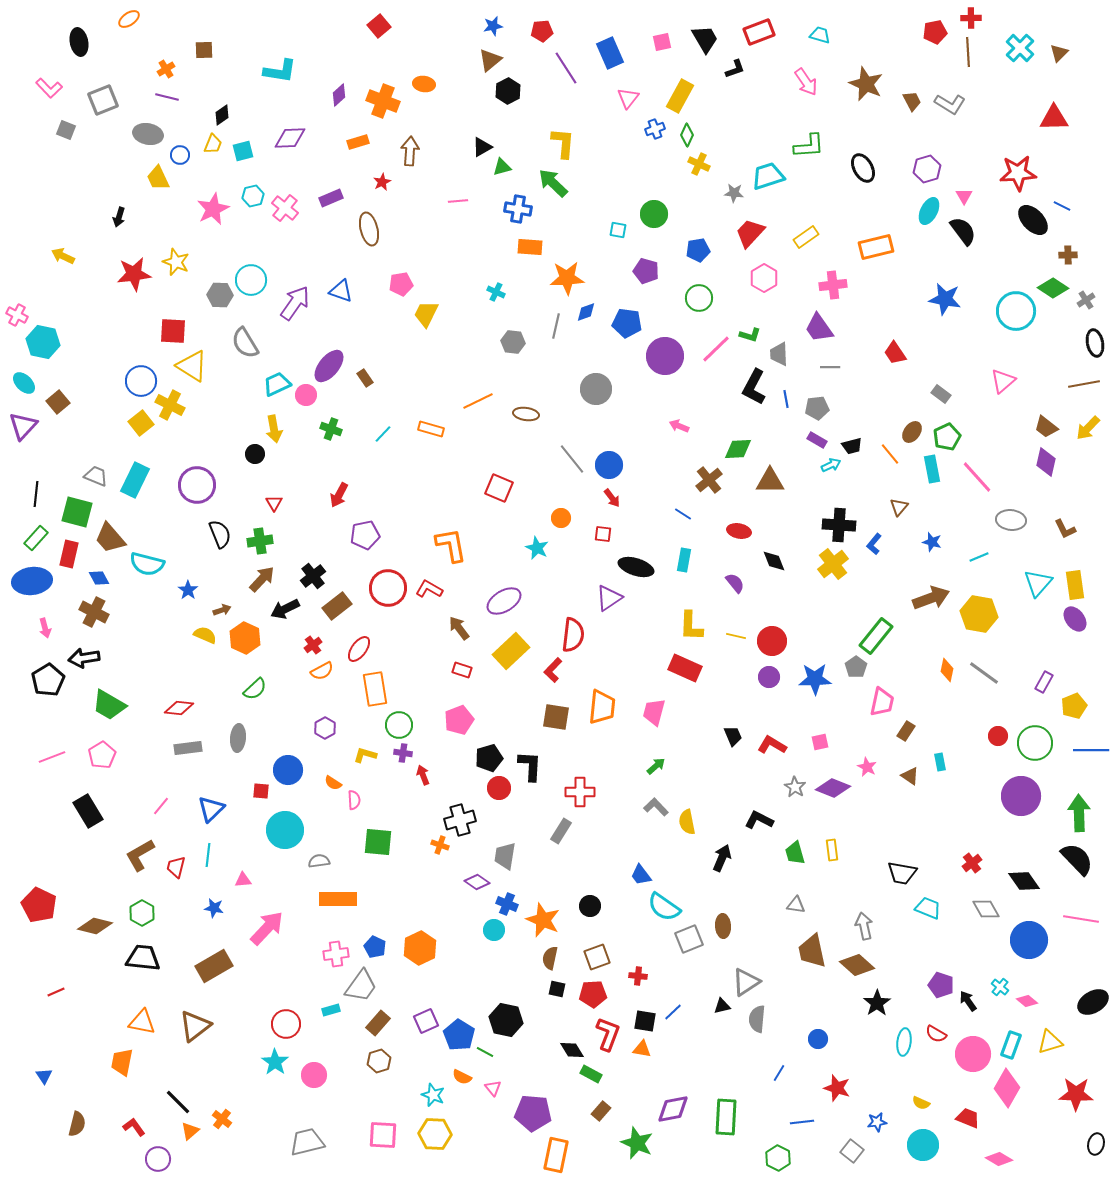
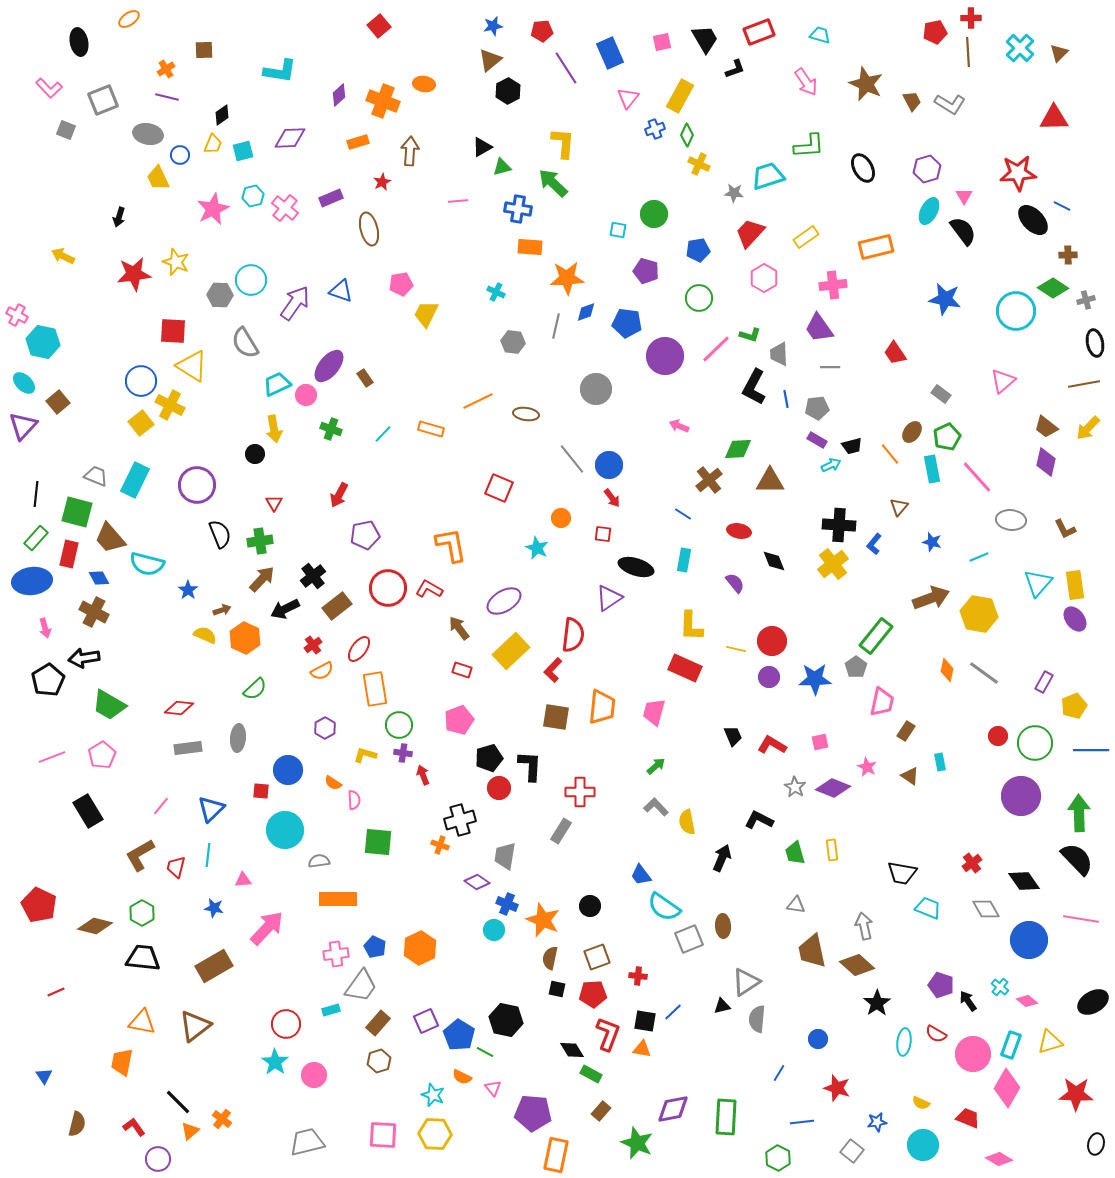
gray cross at (1086, 300): rotated 18 degrees clockwise
yellow line at (736, 636): moved 13 px down
